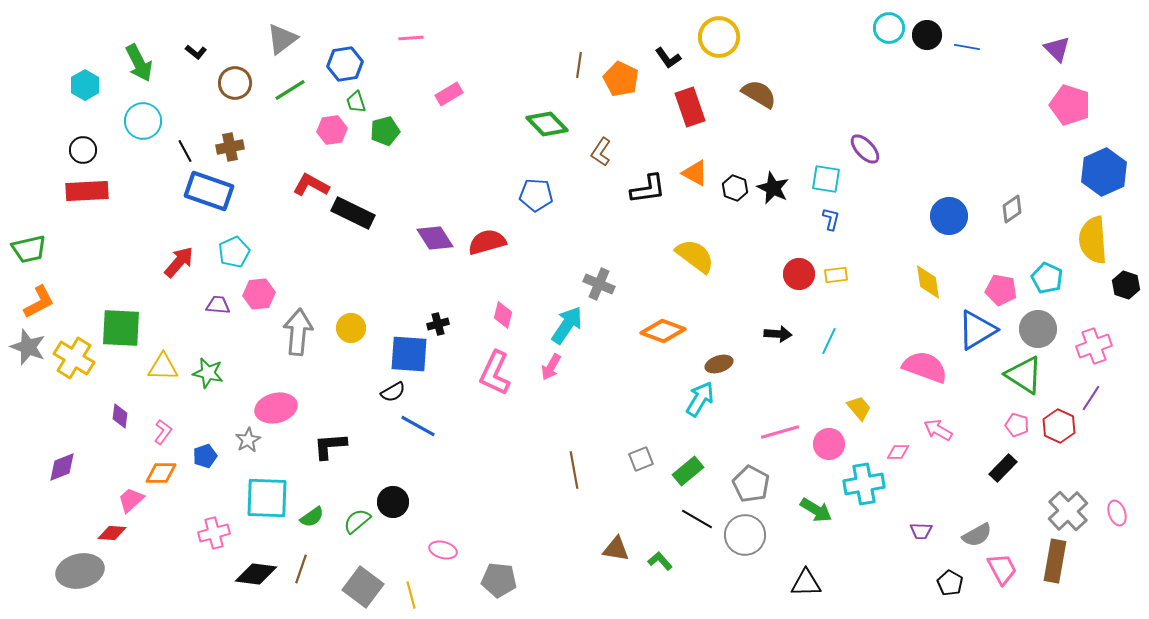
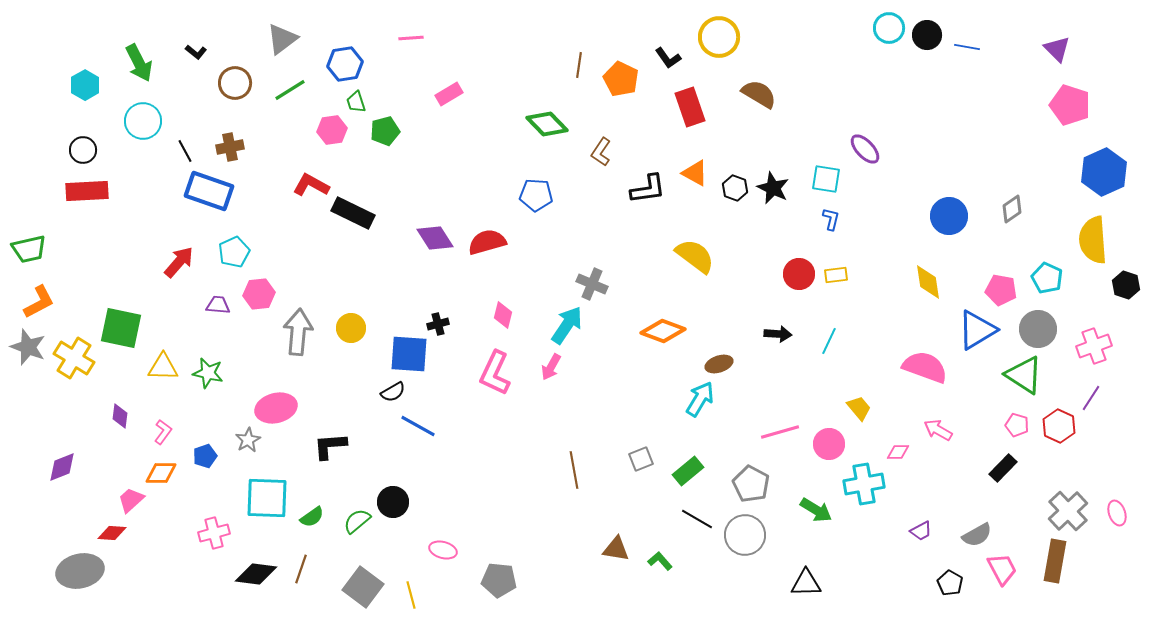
gray cross at (599, 284): moved 7 px left
green square at (121, 328): rotated 9 degrees clockwise
purple trapezoid at (921, 531): rotated 30 degrees counterclockwise
